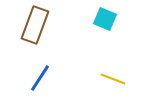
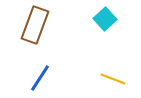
cyan square: rotated 25 degrees clockwise
